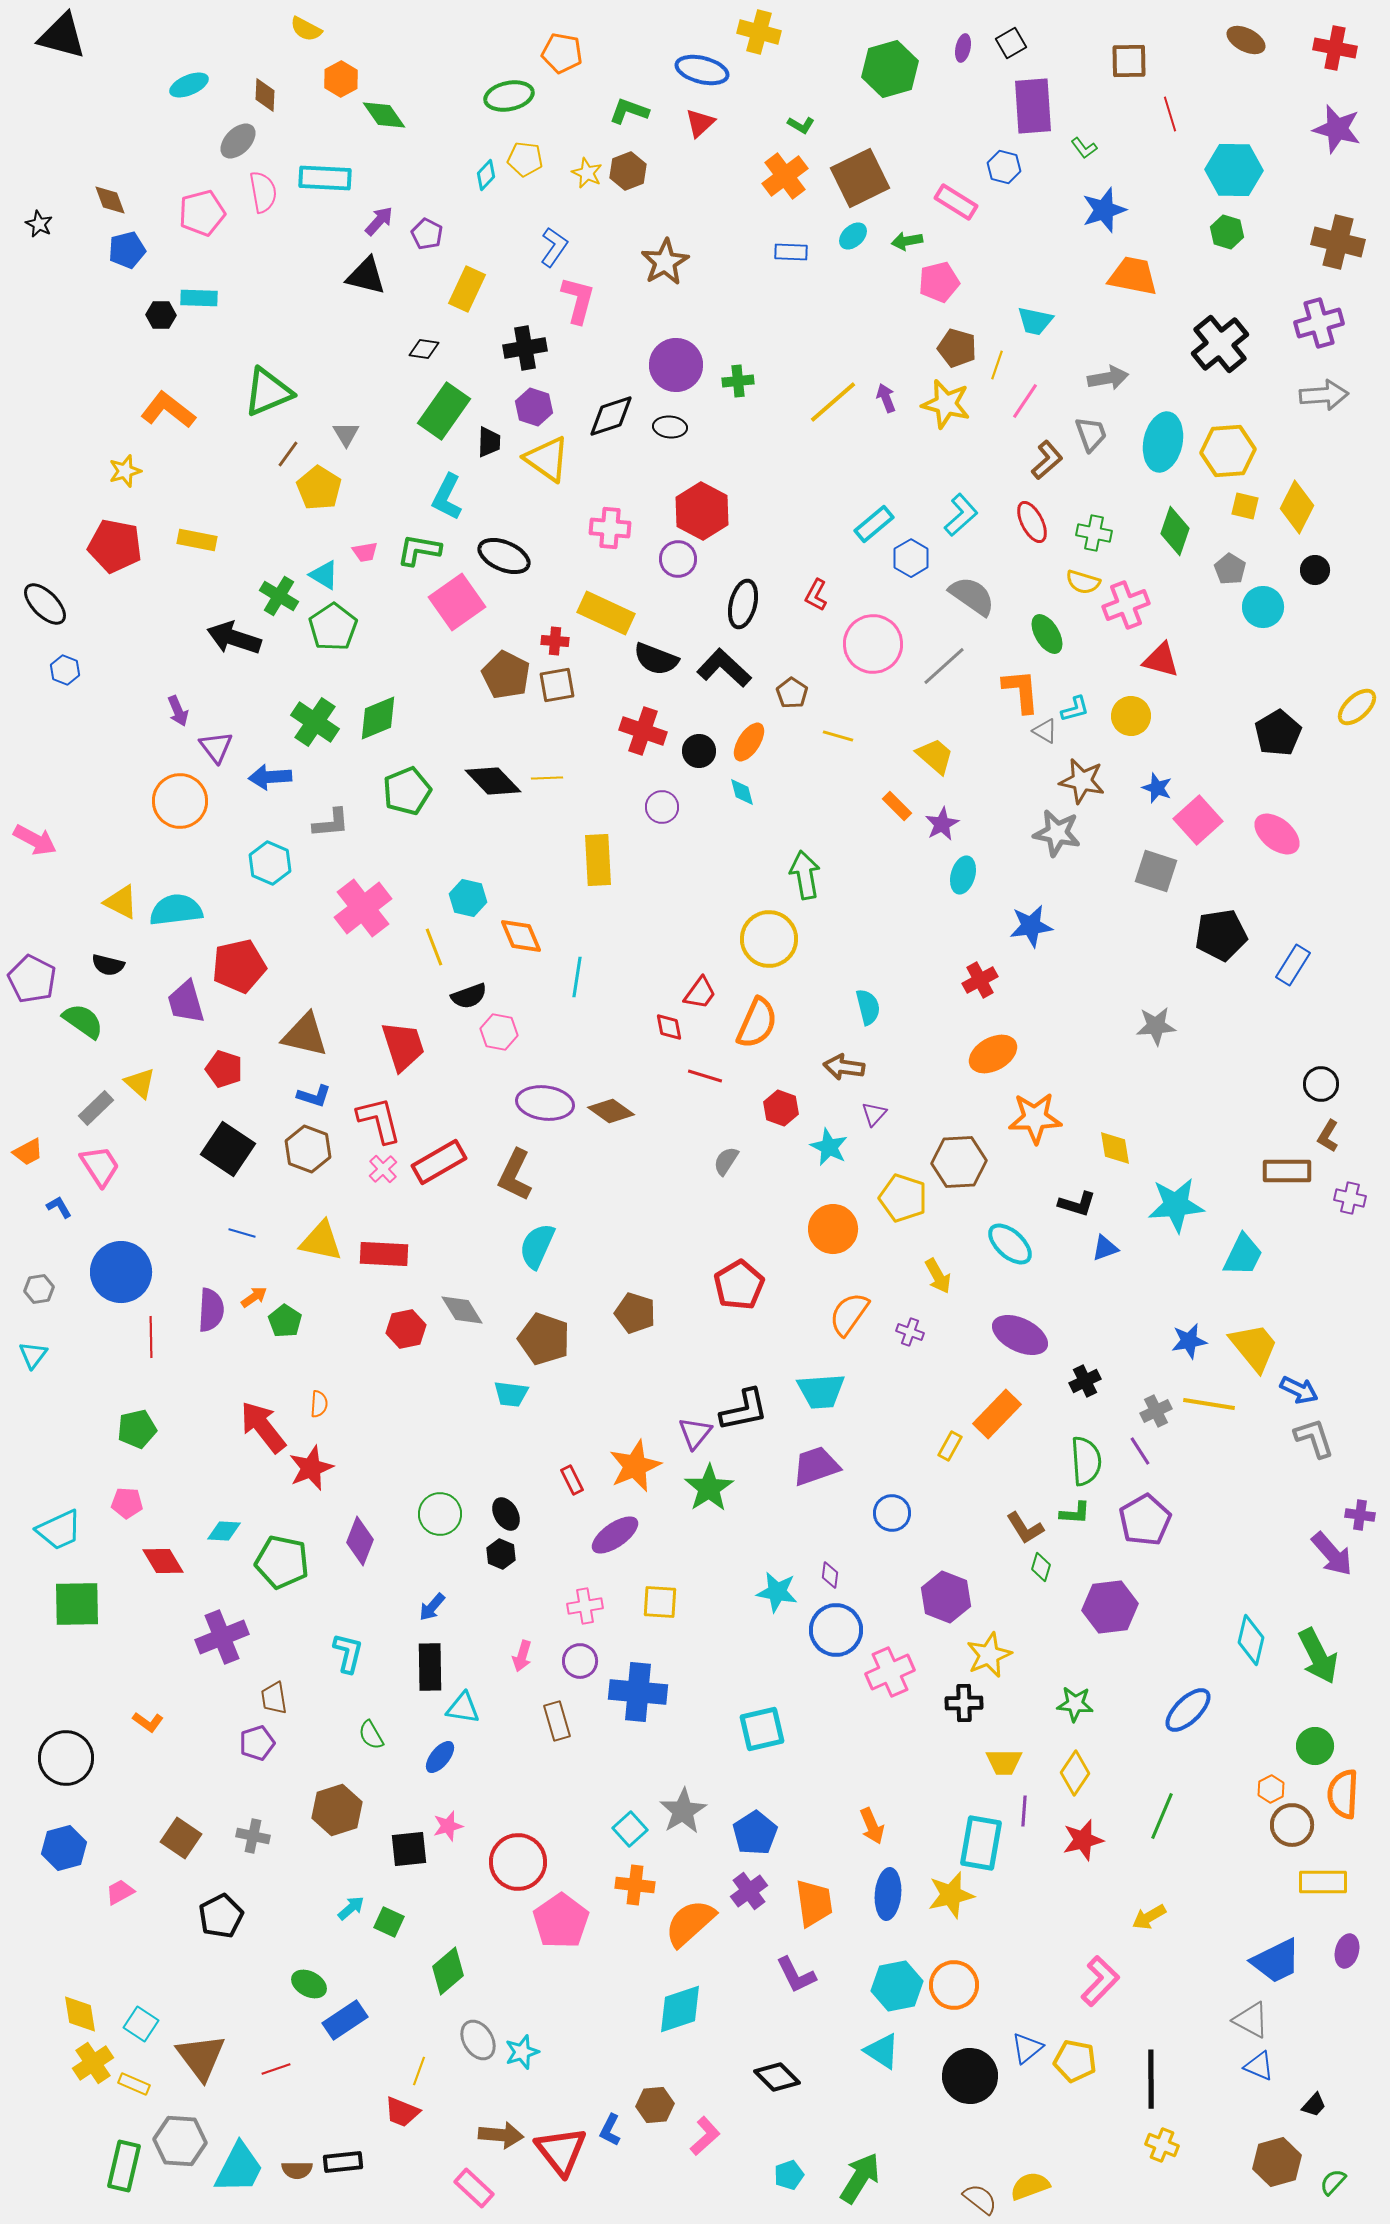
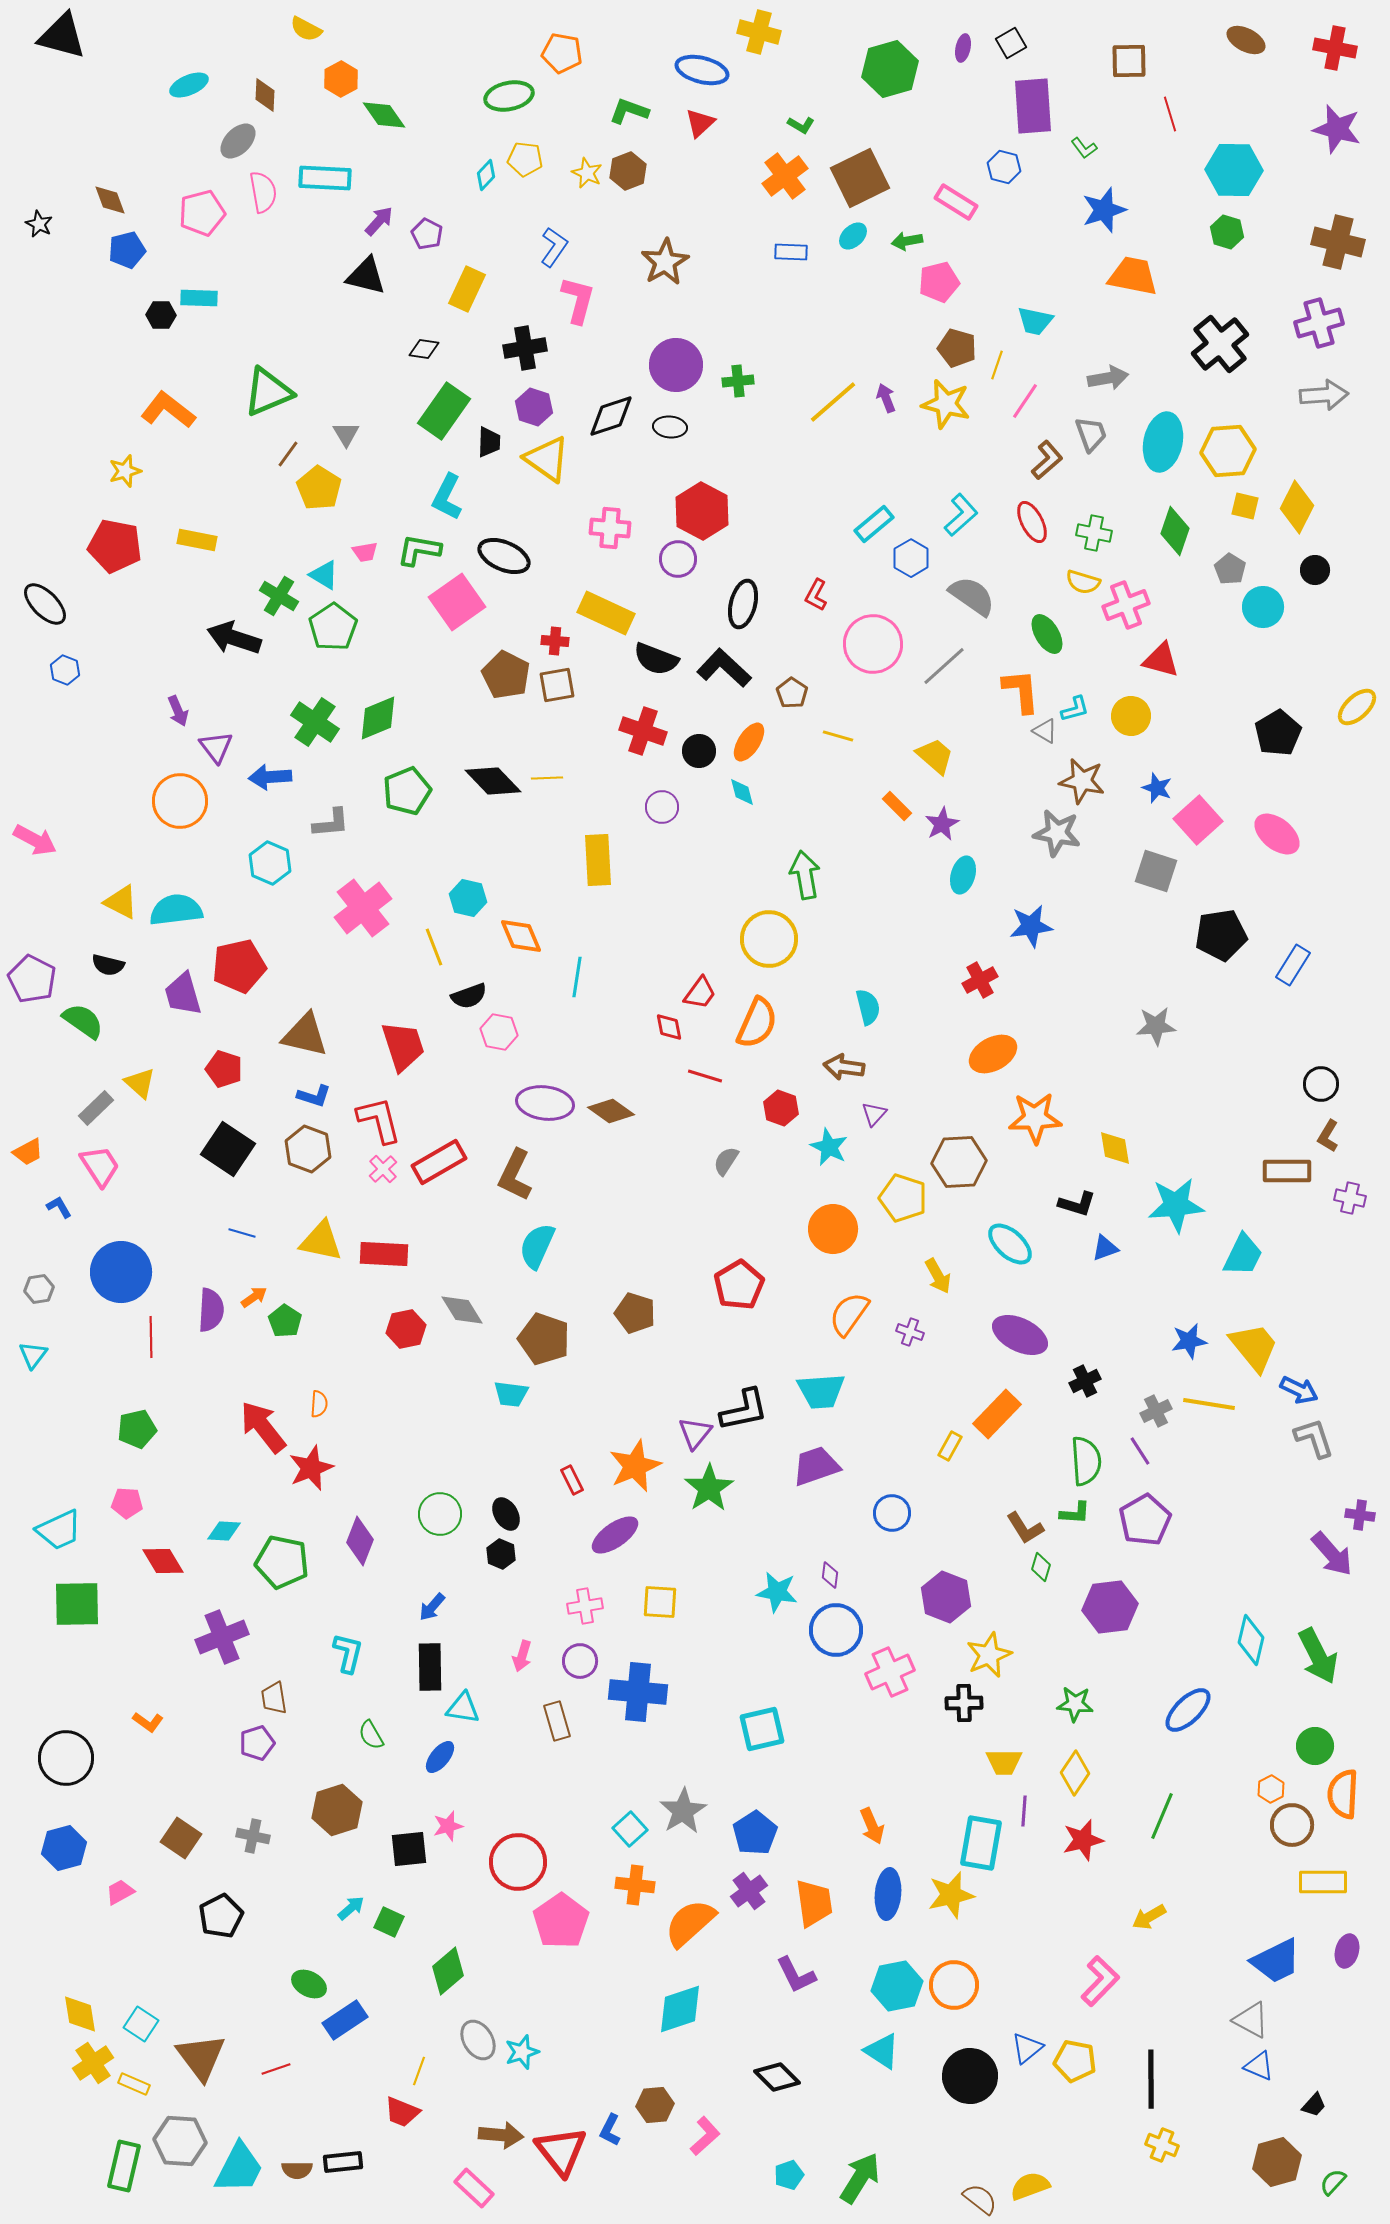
purple trapezoid at (186, 1002): moved 3 px left, 8 px up
